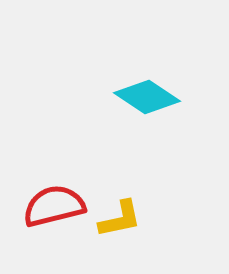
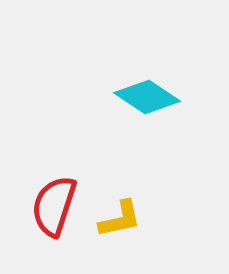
red semicircle: rotated 58 degrees counterclockwise
